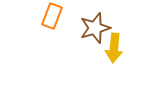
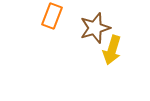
yellow arrow: moved 2 px left, 2 px down; rotated 12 degrees clockwise
